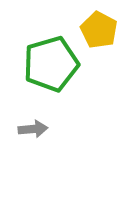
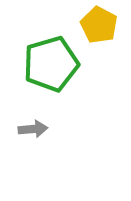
yellow pentagon: moved 5 px up
